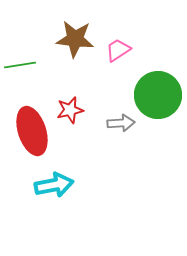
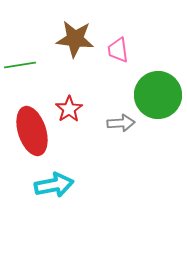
pink trapezoid: rotated 64 degrees counterclockwise
red star: moved 1 px left, 1 px up; rotated 20 degrees counterclockwise
